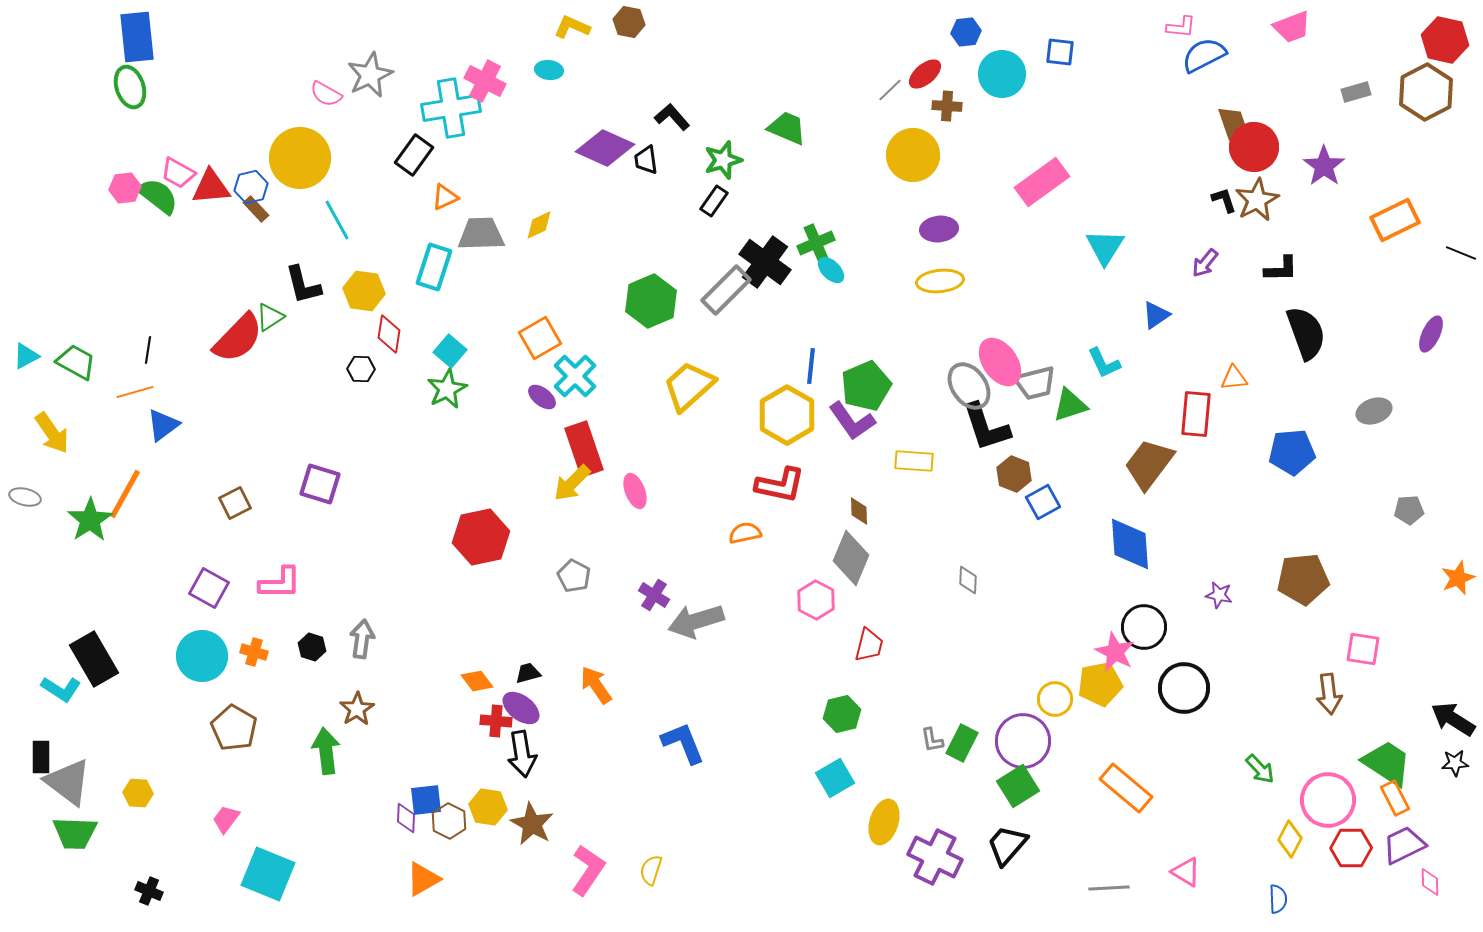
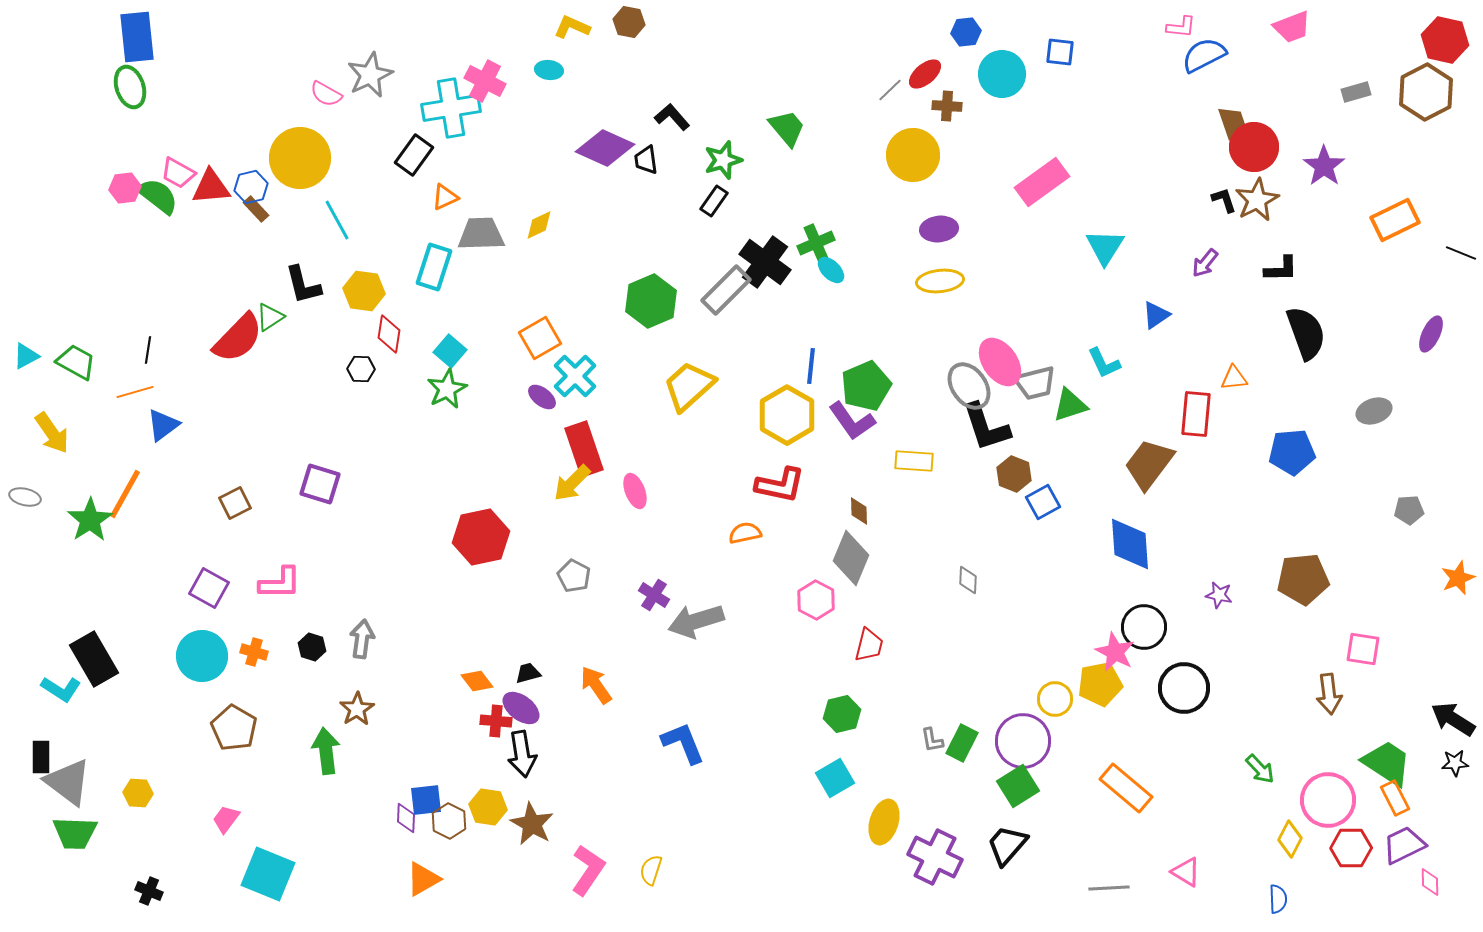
green trapezoid at (787, 128): rotated 27 degrees clockwise
